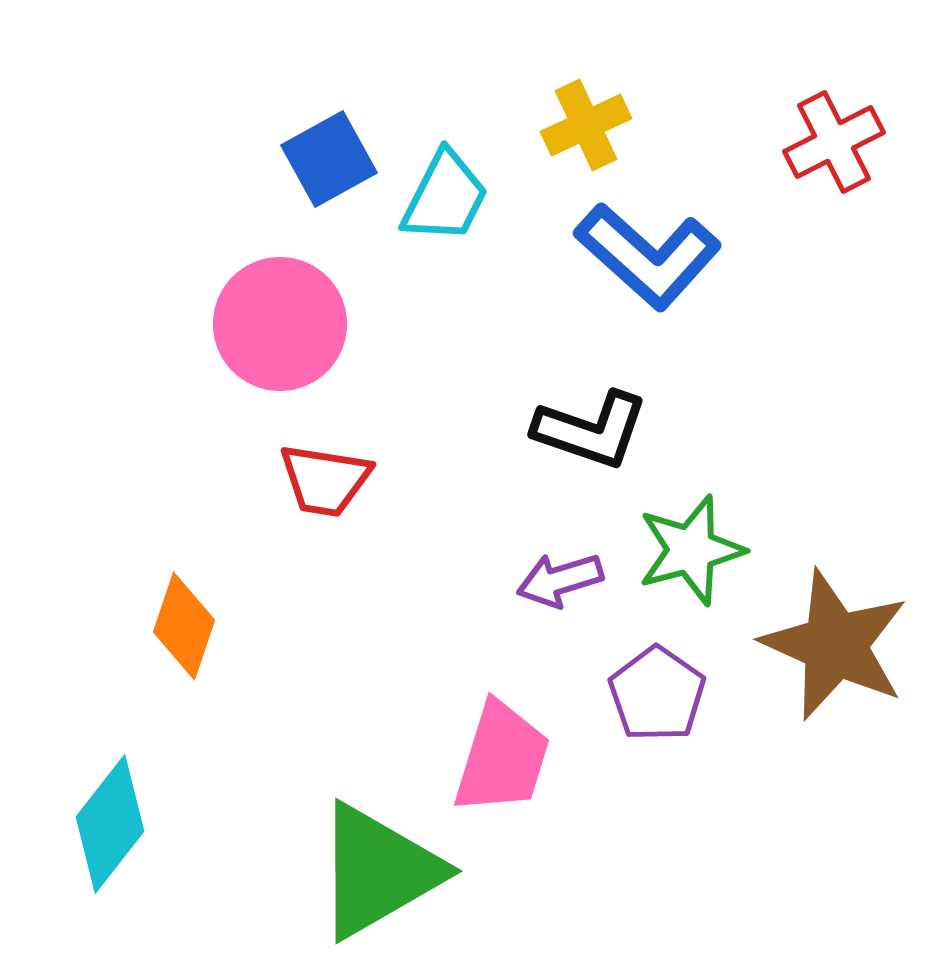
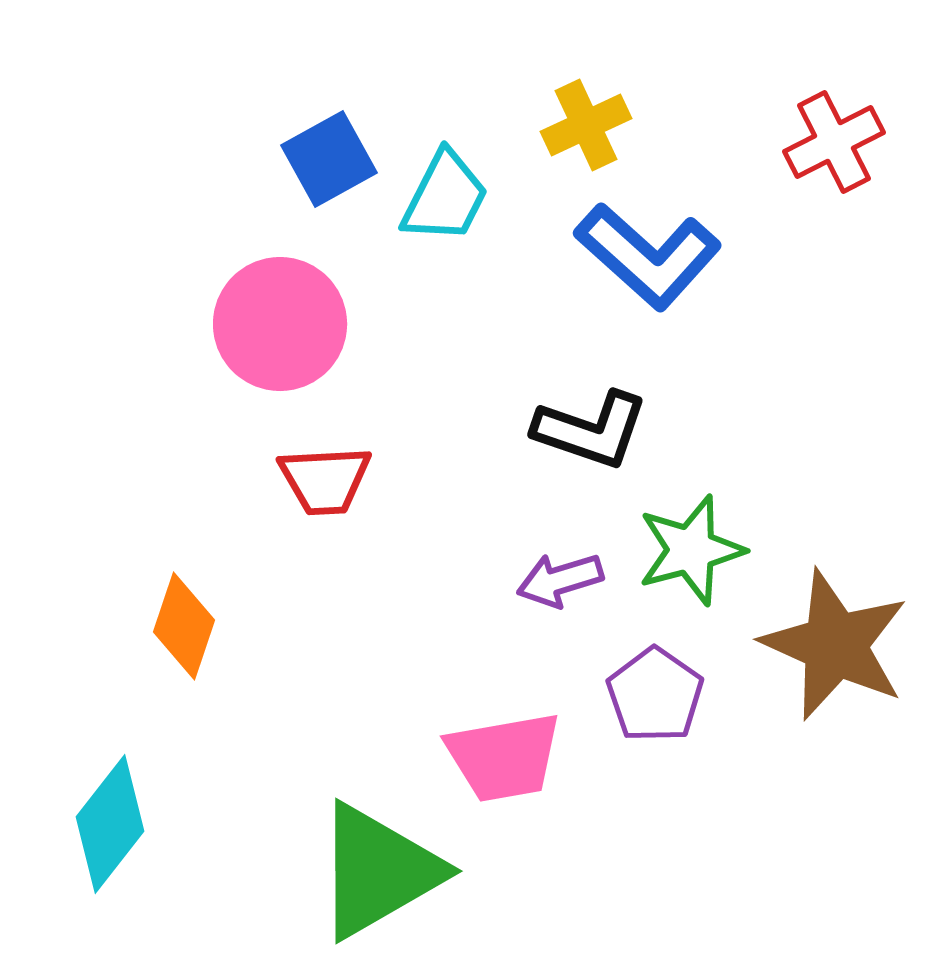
red trapezoid: rotated 12 degrees counterclockwise
purple pentagon: moved 2 px left, 1 px down
pink trapezoid: moved 2 px right, 1 px up; rotated 63 degrees clockwise
